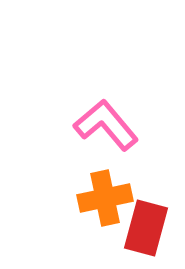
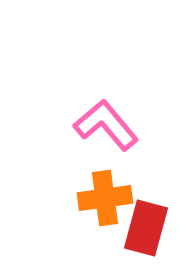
orange cross: rotated 4 degrees clockwise
